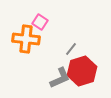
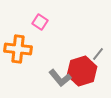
orange cross: moved 8 px left, 10 px down
gray line: moved 27 px right, 5 px down
gray L-shape: rotated 75 degrees clockwise
